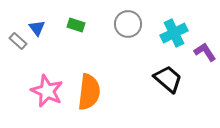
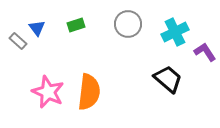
green rectangle: rotated 36 degrees counterclockwise
cyan cross: moved 1 px right, 1 px up
pink star: moved 1 px right, 1 px down
